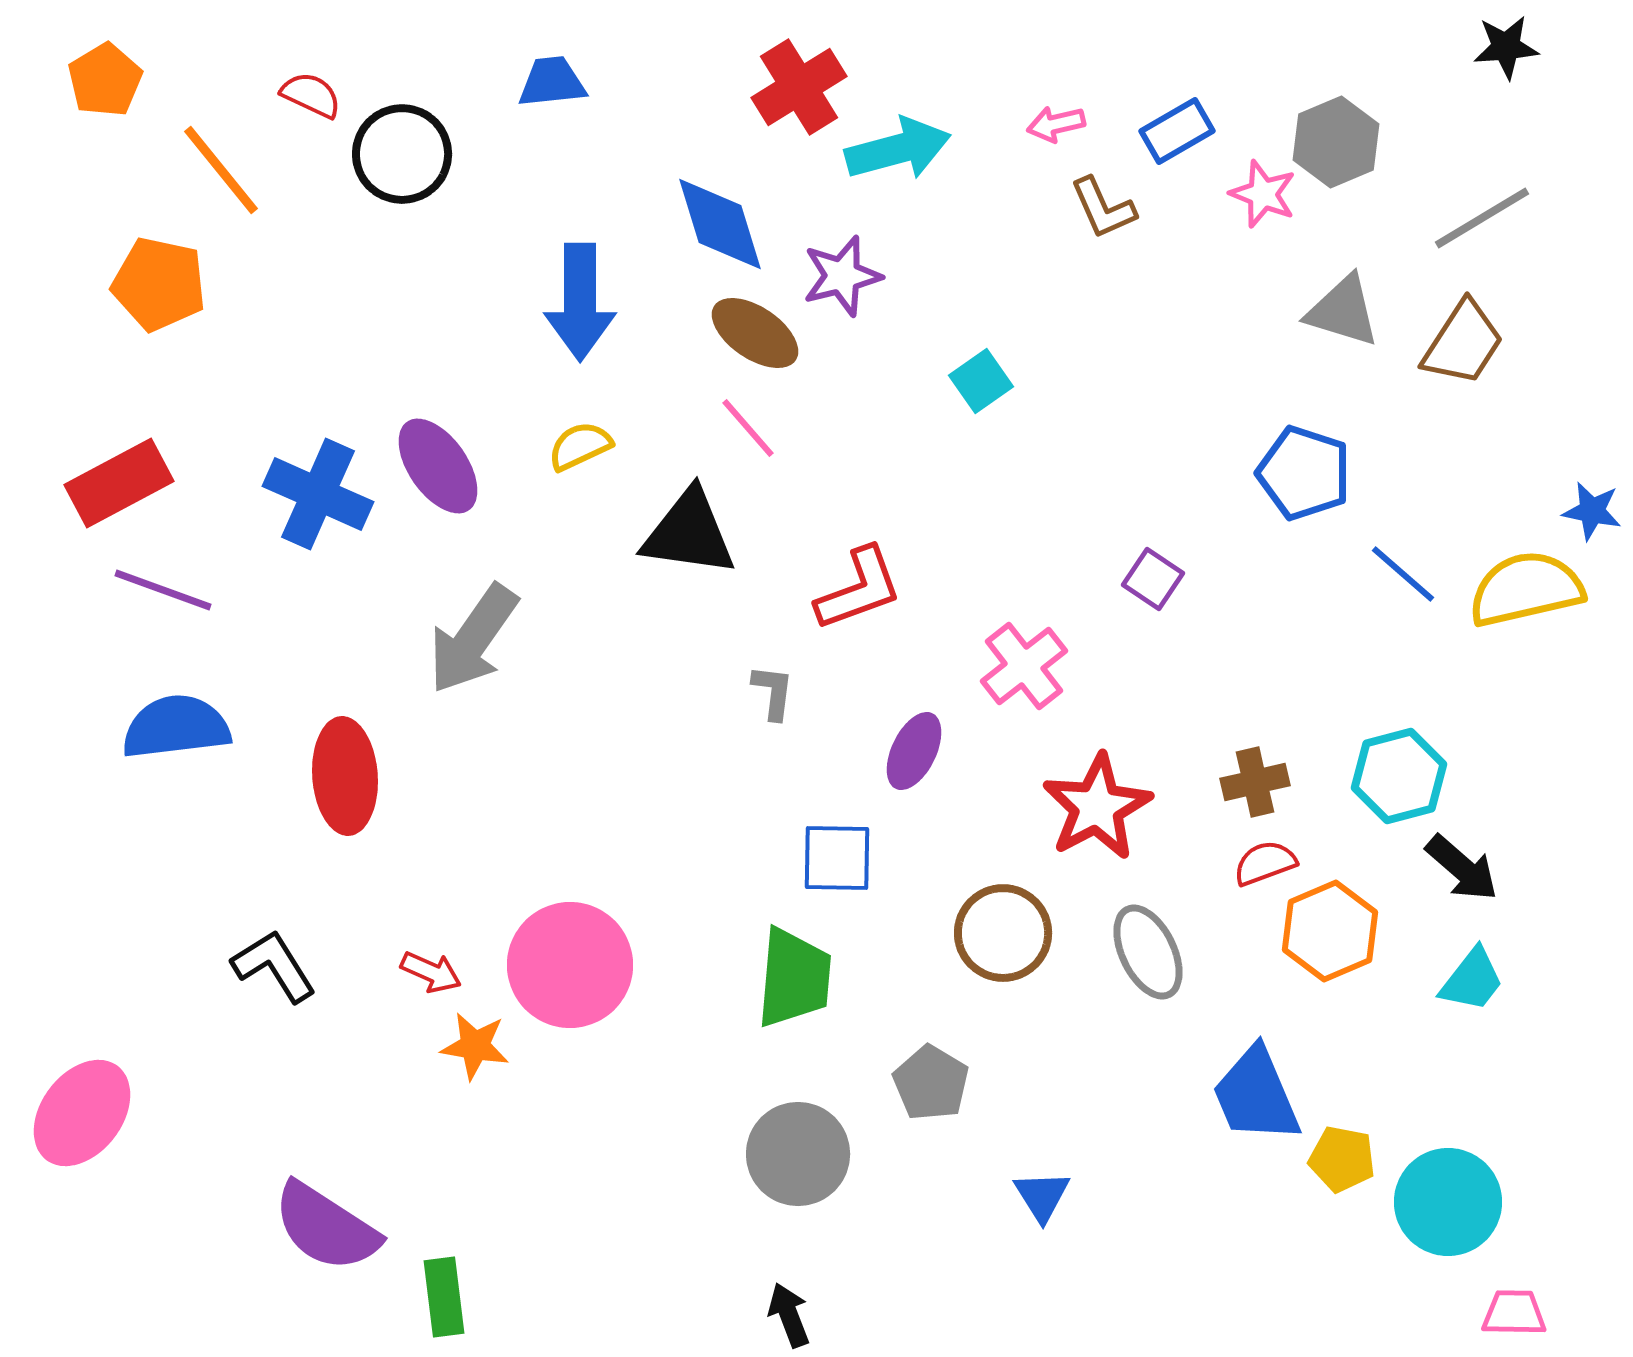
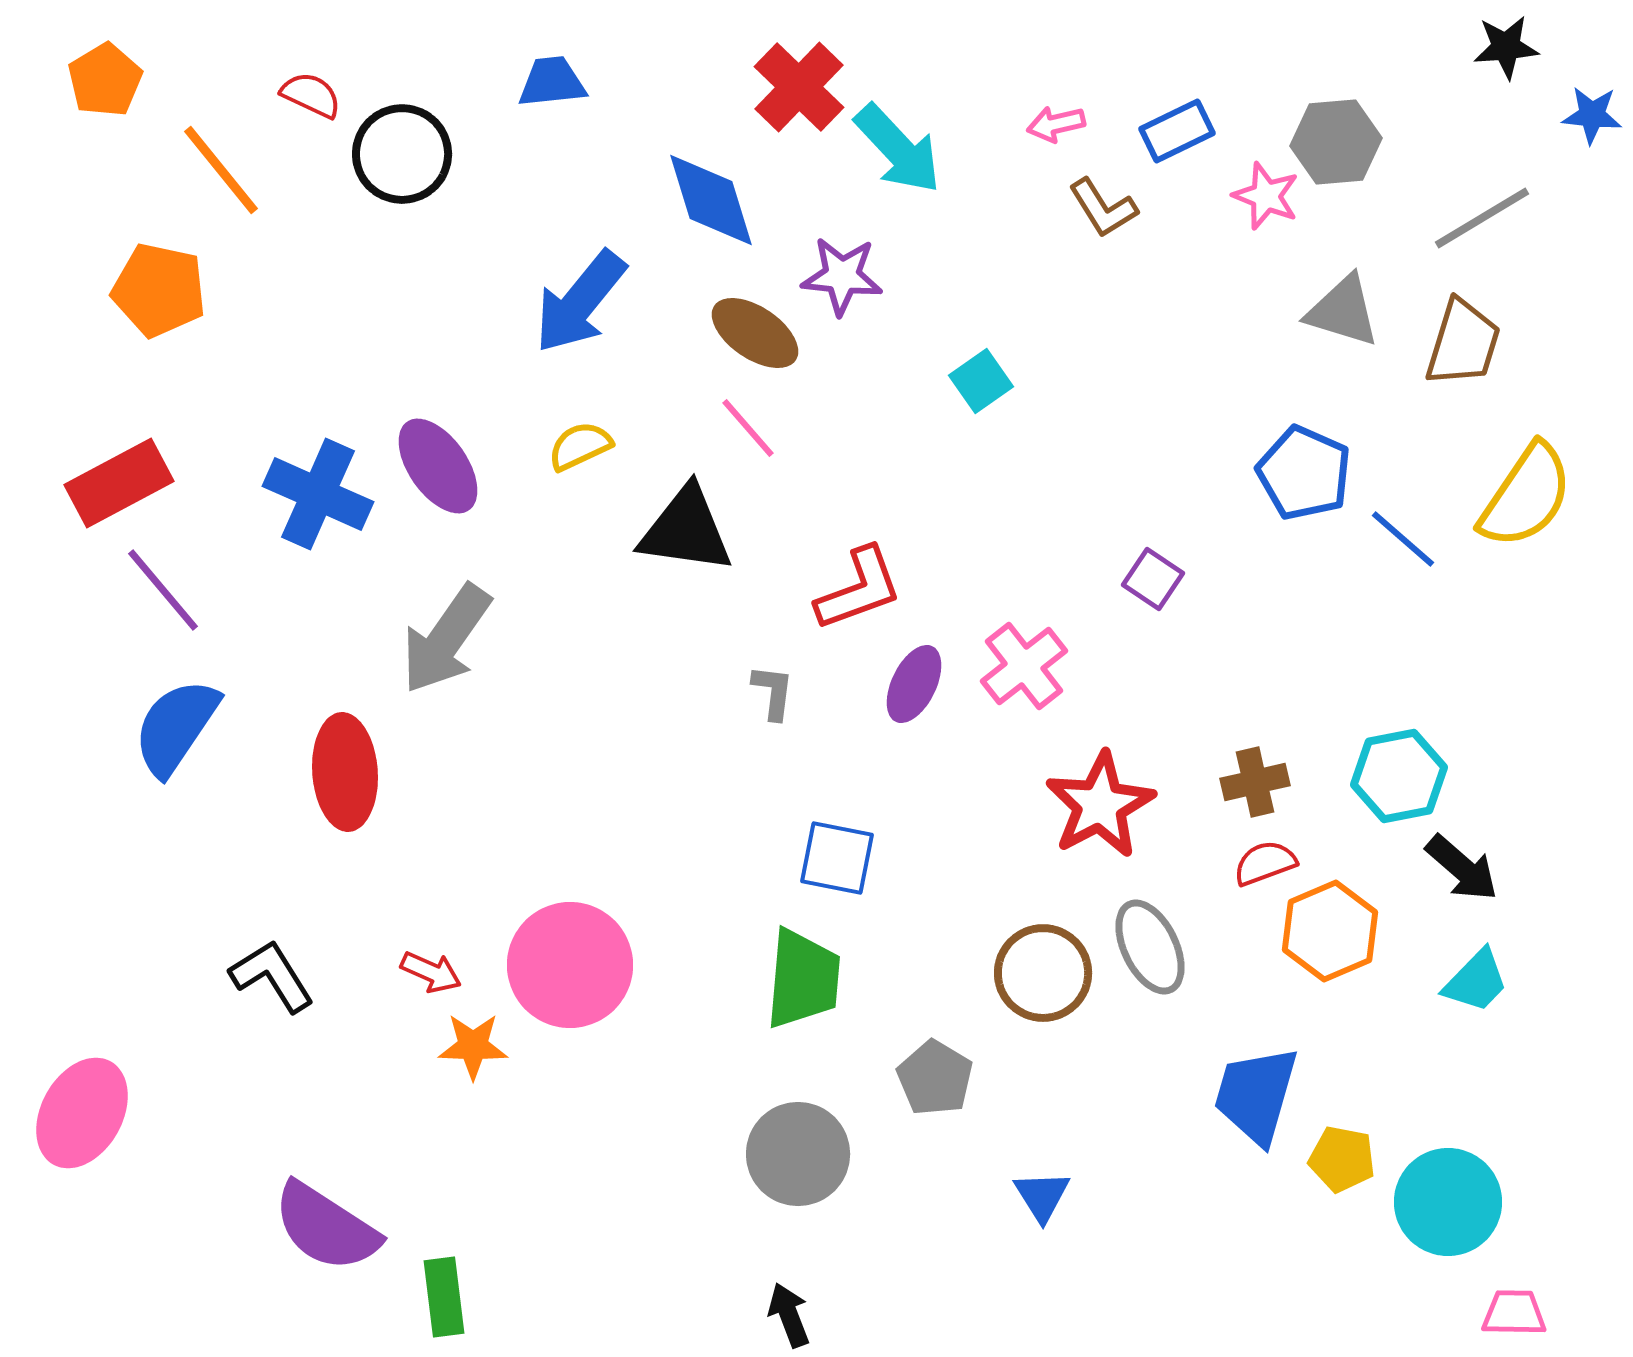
red cross at (799, 87): rotated 14 degrees counterclockwise
blue rectangle at (1177, 131): rotated 4 degrees clockwise
gray hexagon at (1336, 142): rotated 18 degrees clockwise
cyan arrow at (898, 149): rotated 62 degrees clockwise
pink star at (1263, 194): moved 3 px right, 2 px down
brown L-shape at (1103, 208): rotated 8 degrees counterclockwise
blue diamond at (720, 224): moved 9 px left, 24 px up
purple star at (842, 276): rotated 20 degrees clockwise
orange pentagon at (159, 284): moved 6 px down
blue arrow at (580, 302): rotated 39 degrees clockwise
brown trapezoid at (1463, 343): rotated 16 degrees counterclockwise
blue pentagon at (1304, 473): rotated 6 degrees clockwise
blue star at (1592, 511): moved 396 px up; rotated 6 degrees counterclockwise
black triangle at (689, 533): moved 3 px left, 3 px up
blue line at (1403, 574): moved 35 px up
yellow semicircle at (1526, 589): moved 93 px up; rotated 137 degrees clockwise
purple line at (163, 590): rotated 30 degrees clockwise
gray arrow at (473, 639): moved 27 px left
blue semicircle at (176, 727): rotated 49 degrees counterclockwise
purple ellipse at (914, 751): moved 67 px up
red ellipse at (345, 776): moved 4 px up
cyan hexagon at (1399, 776): rotated 4 degrees clockwise
red star at (1097, 807): moved 3 px right, 2 px up
blue square at (837, 858): rotated 10 degrees clockwise
brown circle at (1003, 933): moved 40 px right, 40 px down
gray ellipse at (1148, 952): moved 2 px right, 5 px up
black L-shape at (274, 966): moved 2 px left, 10 px down
green trapezoid at (794, 978): moved 9 px right, 1 px down
cyan trapezoid at (1472, 980): moved 4 px right, 1 px down; rotated 6 degrees clockwise
orange star at (475, 1046): moved 2 px left; rotated 8 degrees counterclockwise
gray pentagon at (931, 1083): moved 4 px right, 5 px up
blue trapezoid at (1256, 1095): rotated 39 degrees clockwise
pink ellipse at (82, 1113): rotated 8 degrees counterclockwise
